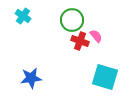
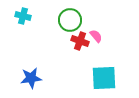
cyan cross: rotated 21 degrees counterclockwise
green circle: moved 2 px left
cyan square: moved 1 px left, 1 px down; rotated 20 degrees counterclockwise
